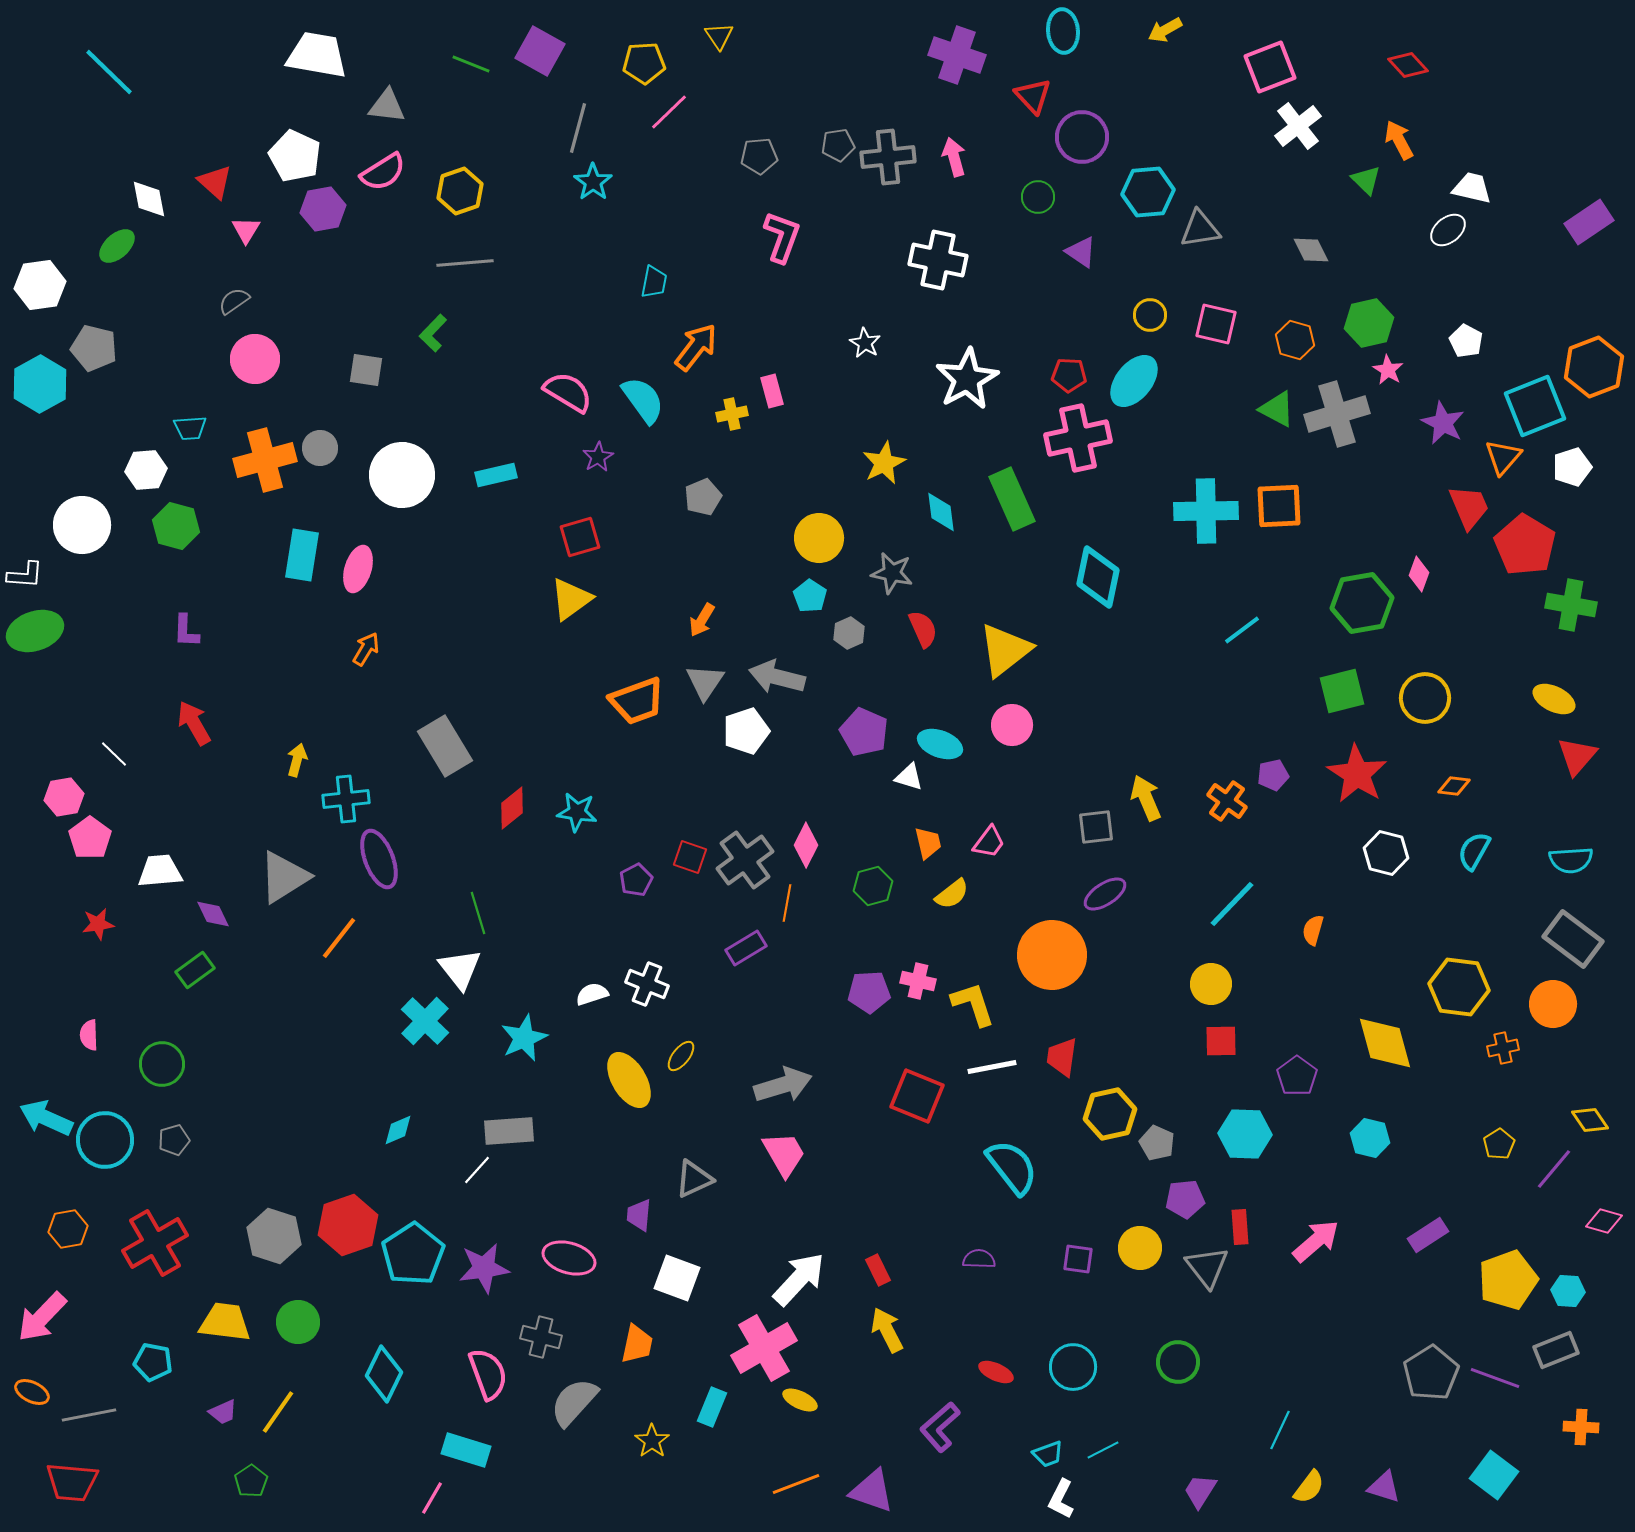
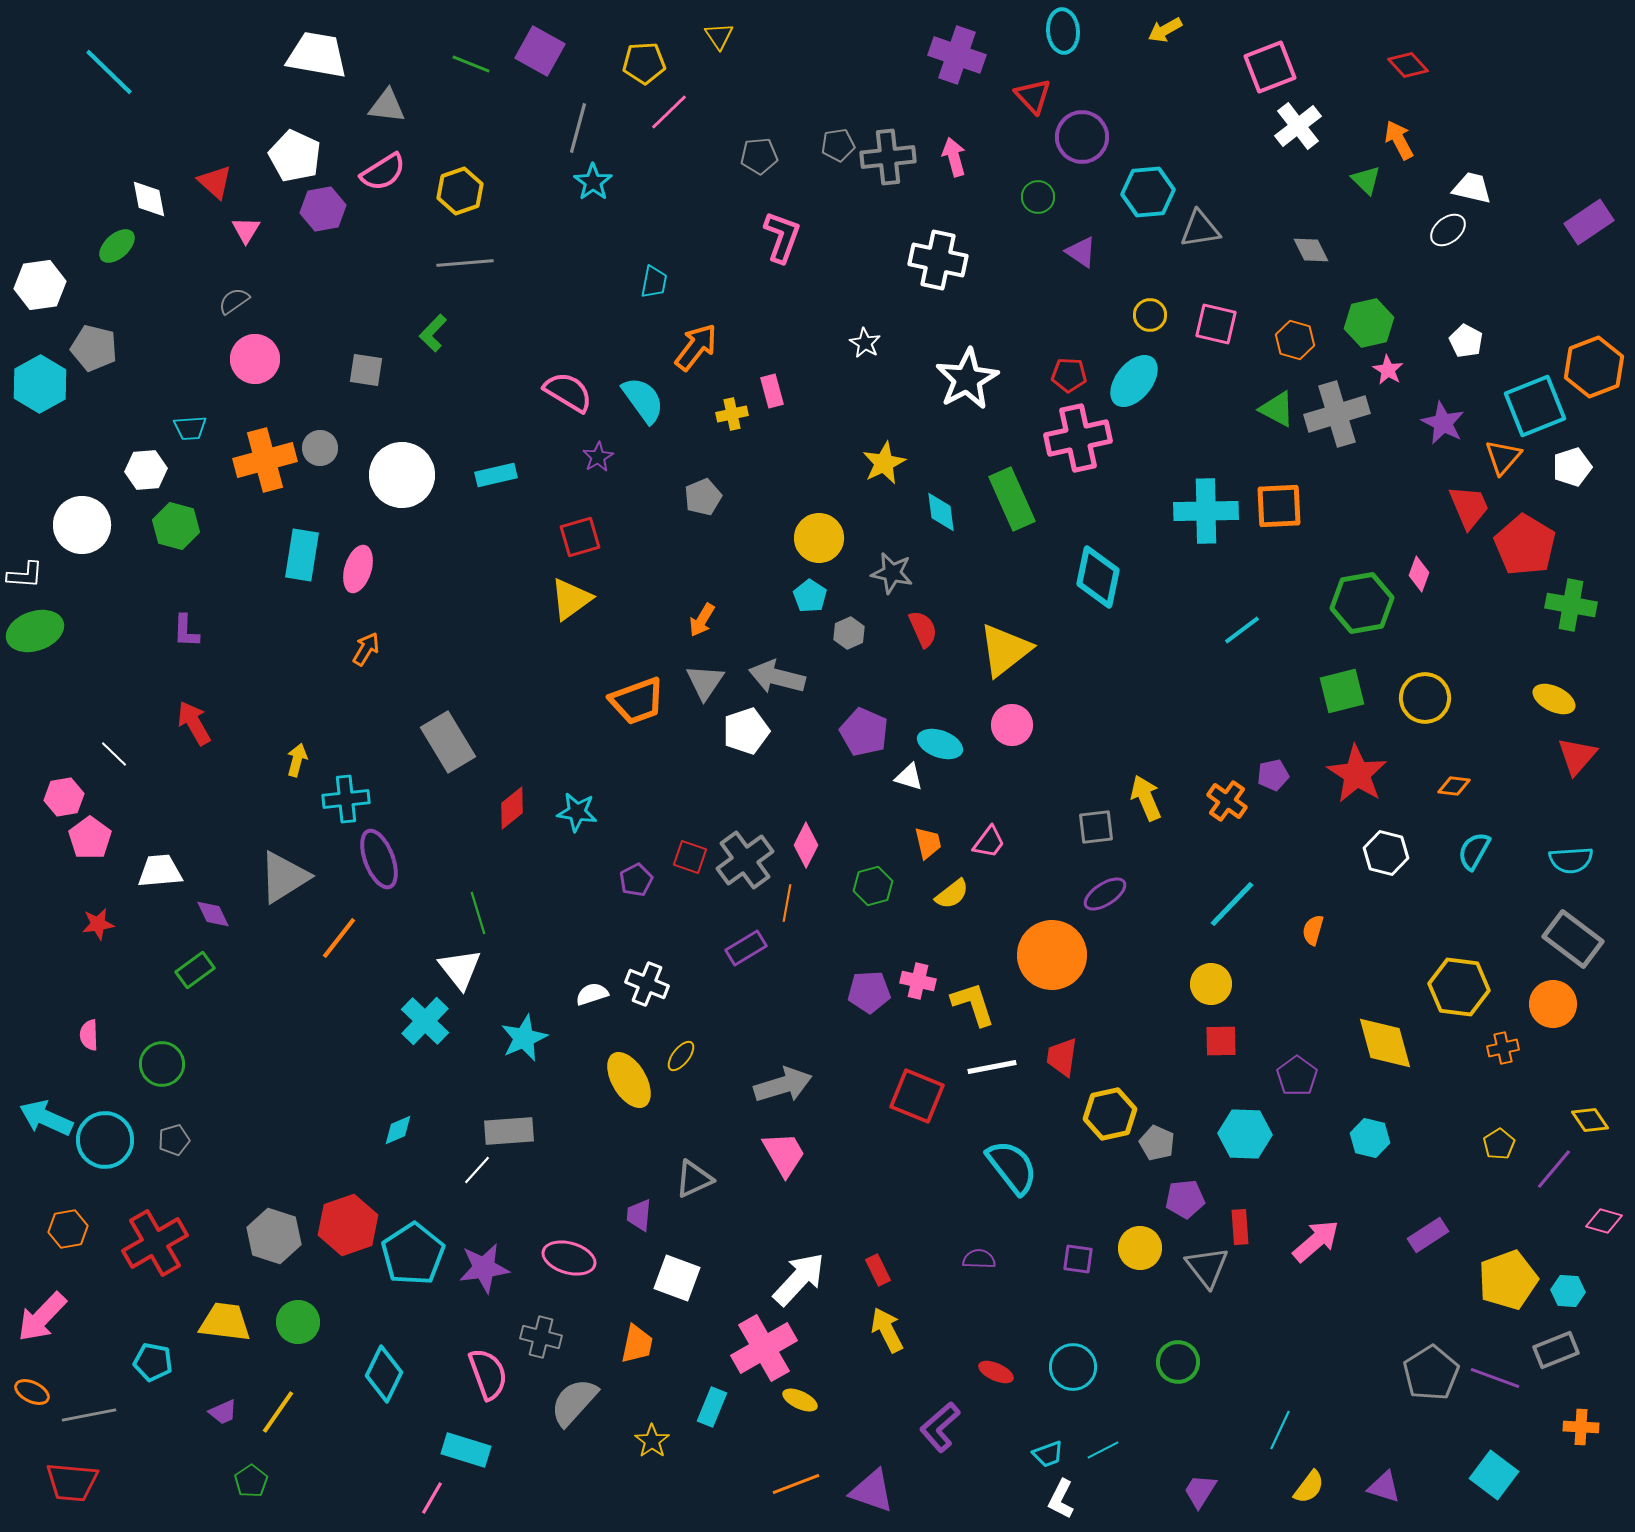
gray rectangle at (445, 746): moved 3 px right, 4 px up
